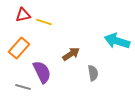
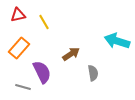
red triangle: moved 5 px left
yellow line: rotated 42 degrees clockwise
